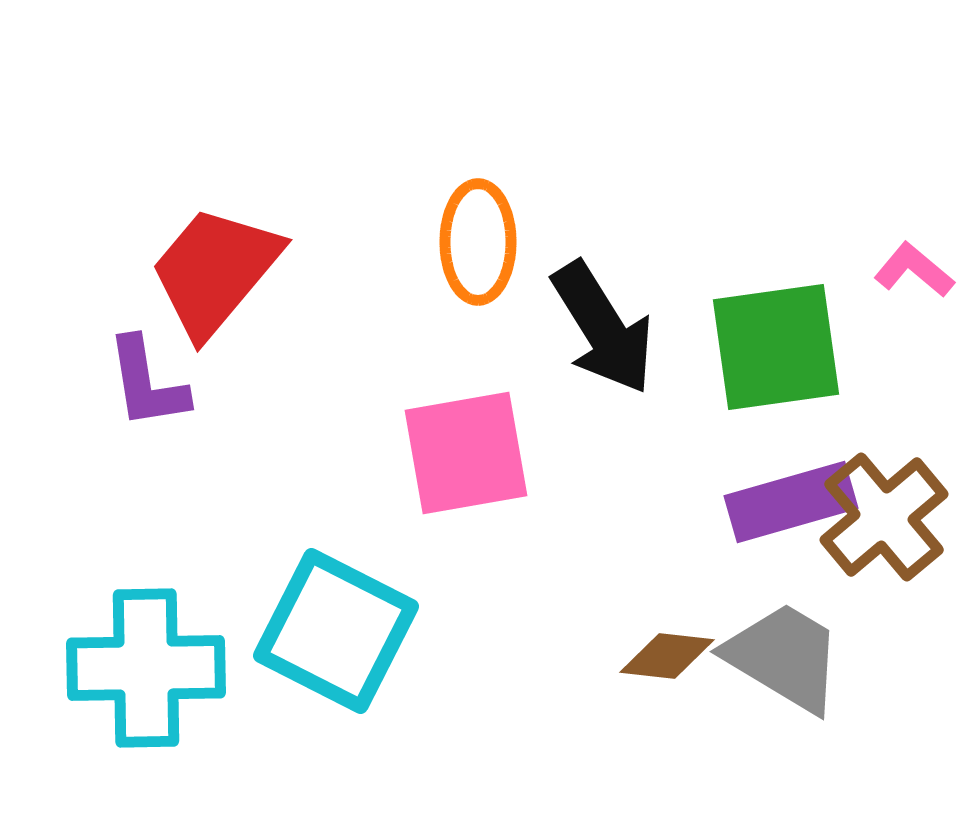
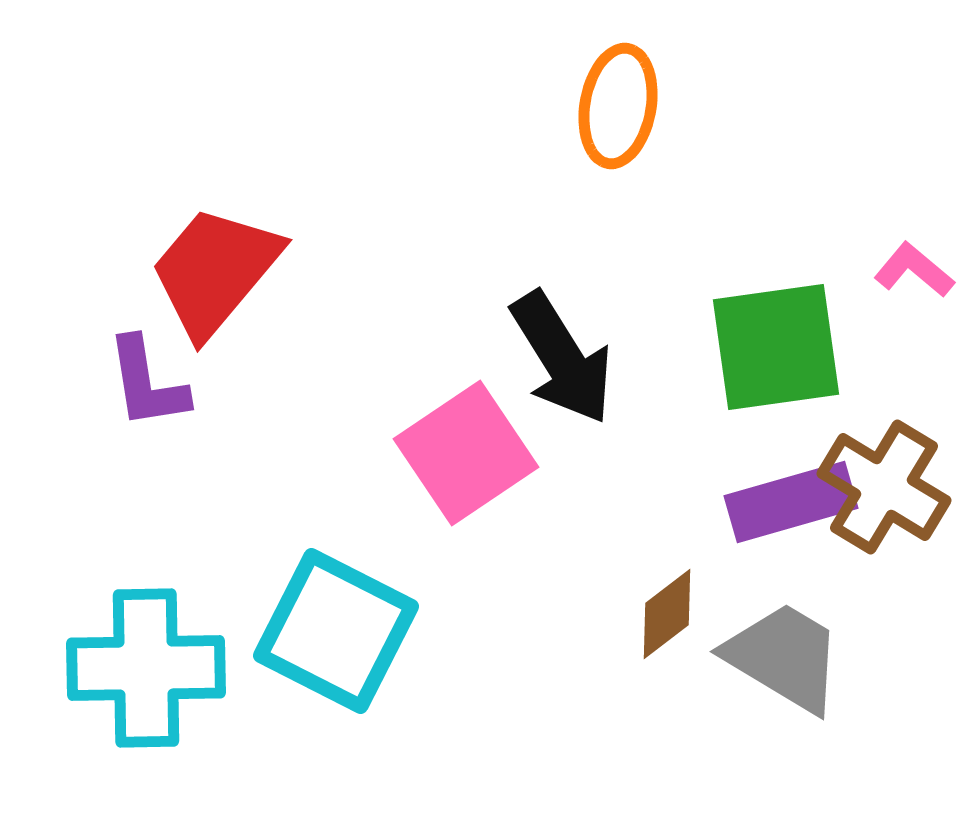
orange ellipse: moved 140 px right, 136 px up; rotated 10 degrees clockwise
black arrow: moved 41 px left, 30 px down
pink square: rotated 24 degrees counterclockwise
brown cross: moved 30 px up; rotated 19 degrees counterclockwise
brown diamond: moved 42 px up; rotated 44 degrees counterclockwise
